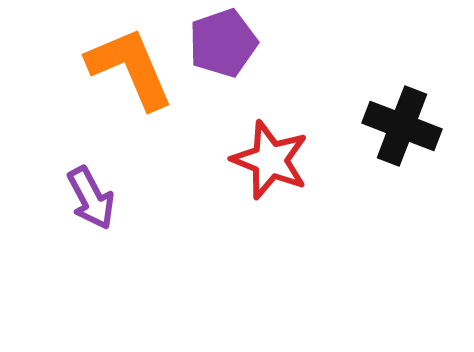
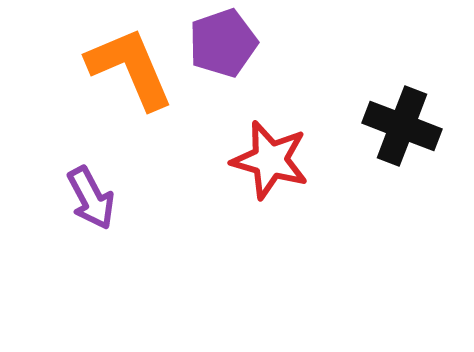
red star: rotated 6 degrees counterclockwise
